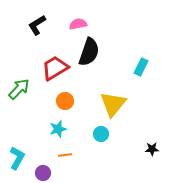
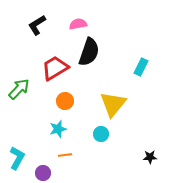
black star: moved 2 px left, 8 px down
